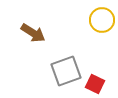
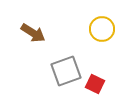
yellow circle: moved 9 px down
